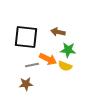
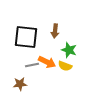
brown arrow: moved 3 px left, 1 px up; rotated 96 degrees counterclockwise
green star: moved 1 px right; rotated 14 degrees clockwise
orange arrow: moved 1 px left, 3 px down
brown star: moved 6 px left
